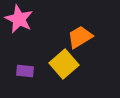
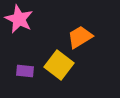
yellow square: moved 5 px left, 1 px down; rotated 12 degrees counterclockwise
